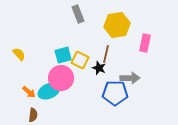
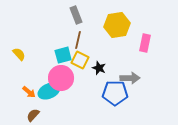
gray rectangle: moved 2 px left, 1 px down
brown line: moved 28 px left, 14 px up
brown semicircle: rotated 144 degrees counterclockwise
